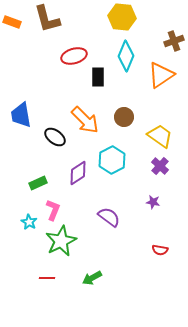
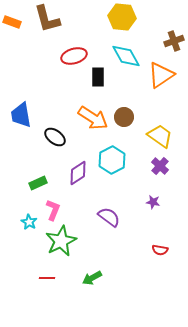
cyan diamond: rotated 52 degrees counterclockwise
orange arrow: moved 8 px right, 2 px up; rotated 12 degrees counterclockwise
